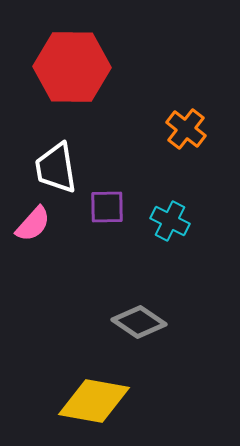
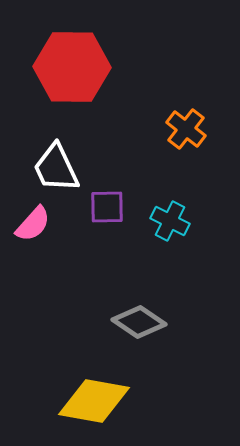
white trapezoid: rotated 16 degrees counterclockwise
